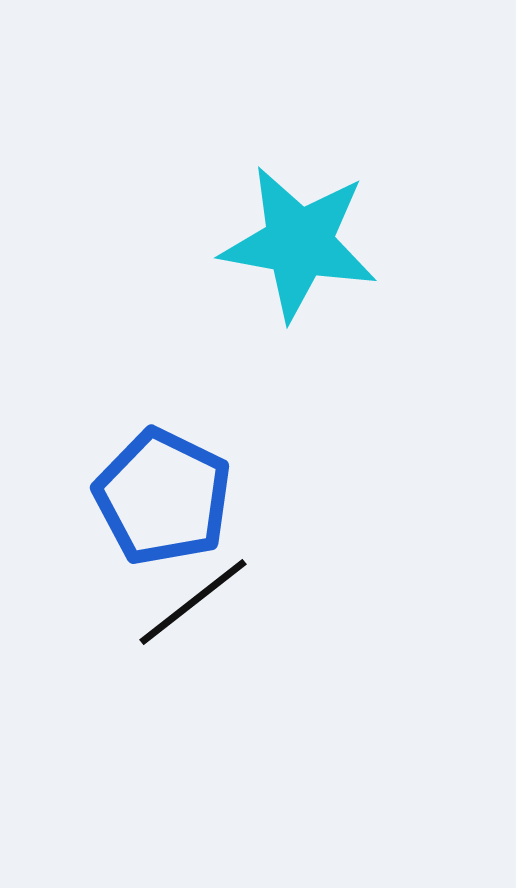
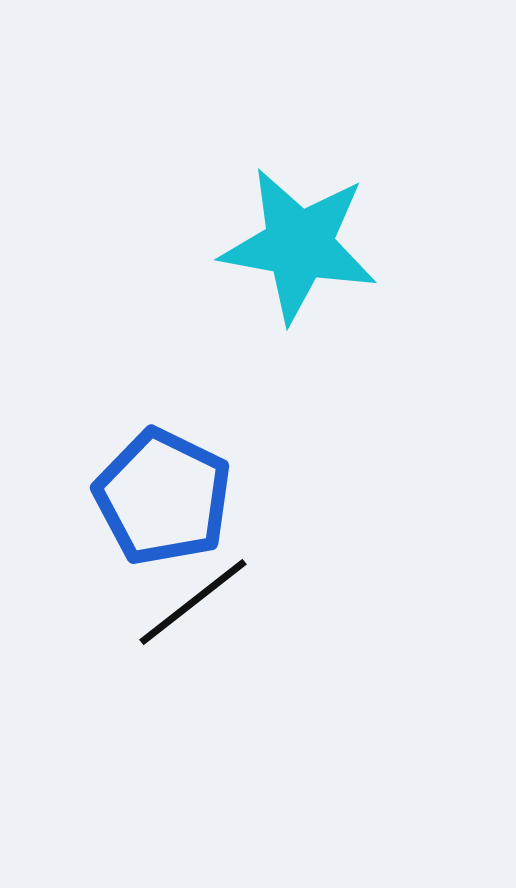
cyan star: moved 2 px down
